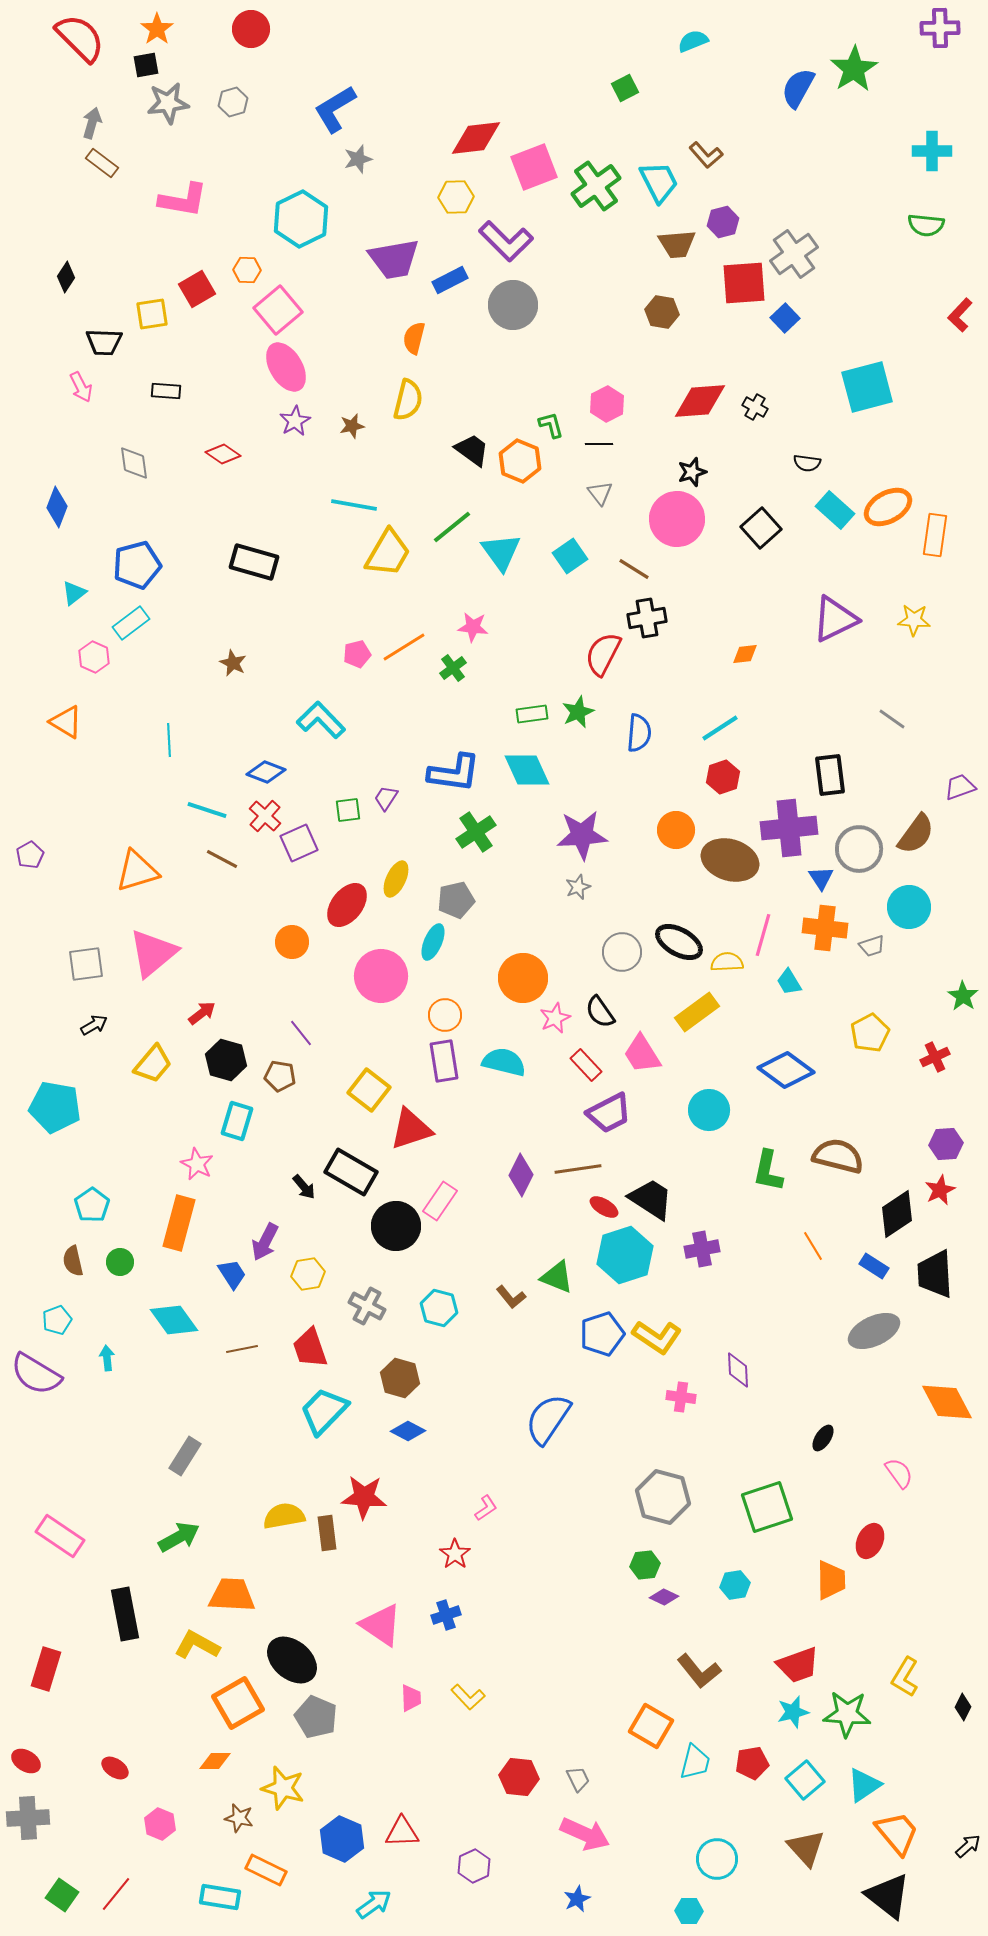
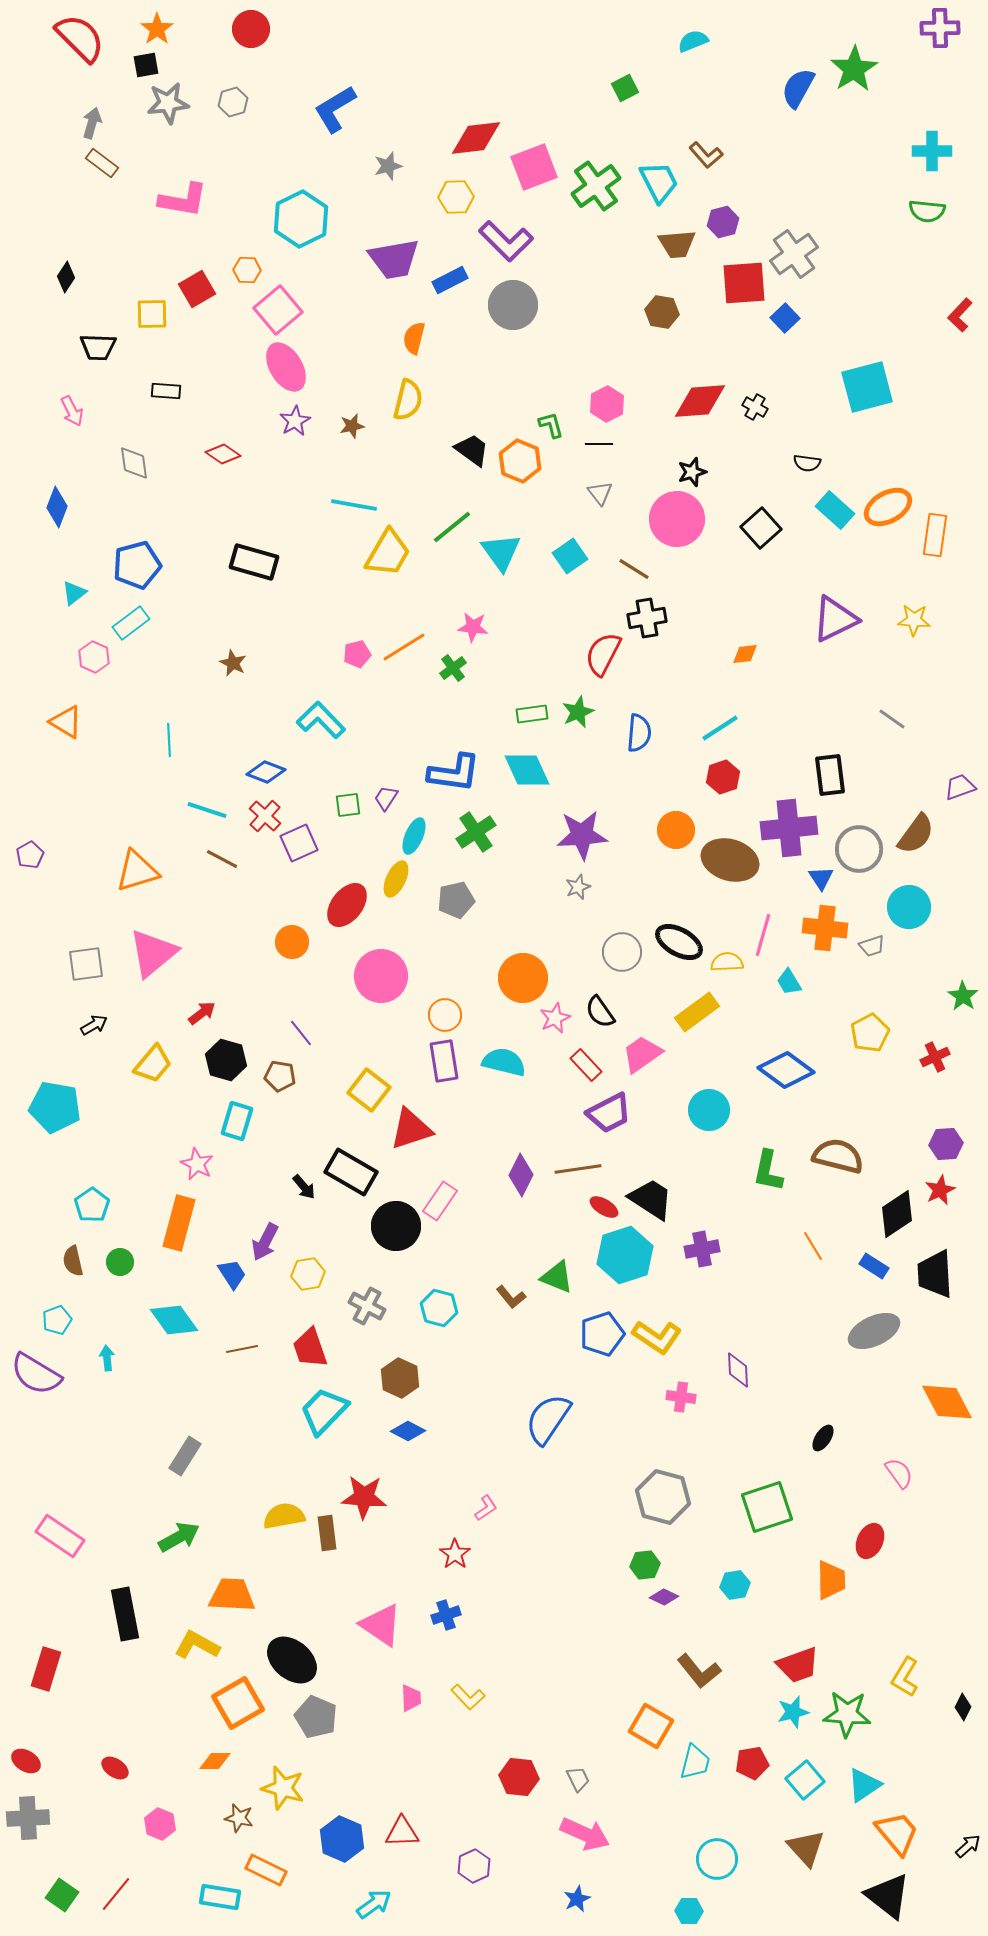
gray star at (358, 159): moved 30 px right, 7 px down
green semicircle at (926, 225): moved 1 px right, 14 px up
yellow square at (152, 314): rotated 8 degrees clockwise
black trapezoid at (104, 342): moved 6 px left, 5 px down
pink arrow at (81, 387): moved 9 px left, 24 px down
green square at (348, 810): moved 5 px up
cyan ellipse at (433, 942): moved 19 px left, 106 px up
pink trapezoid at (642, 1054): rotated 87 degrees clockwise
brown hexagon at (400, 1378): rotated 9 degrees clockwise
